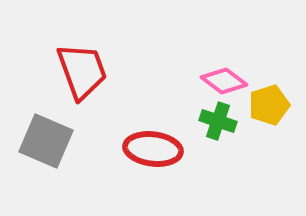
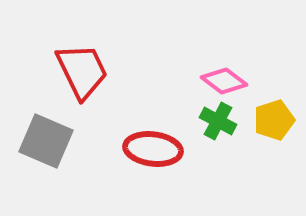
red trapezoid: rotated 6 degrees counterclockwise
yellow pentagon: moved 5 px right, 15 px down
green cross: rotated 9 degrees clockwise
